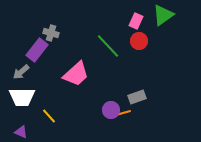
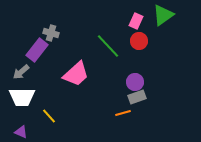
purple circle: moved 24 px right, 28 px up
